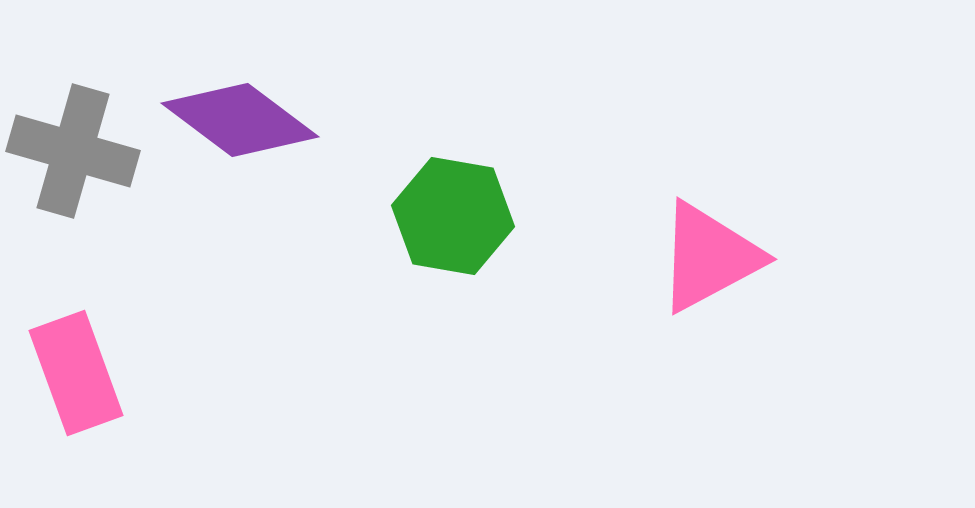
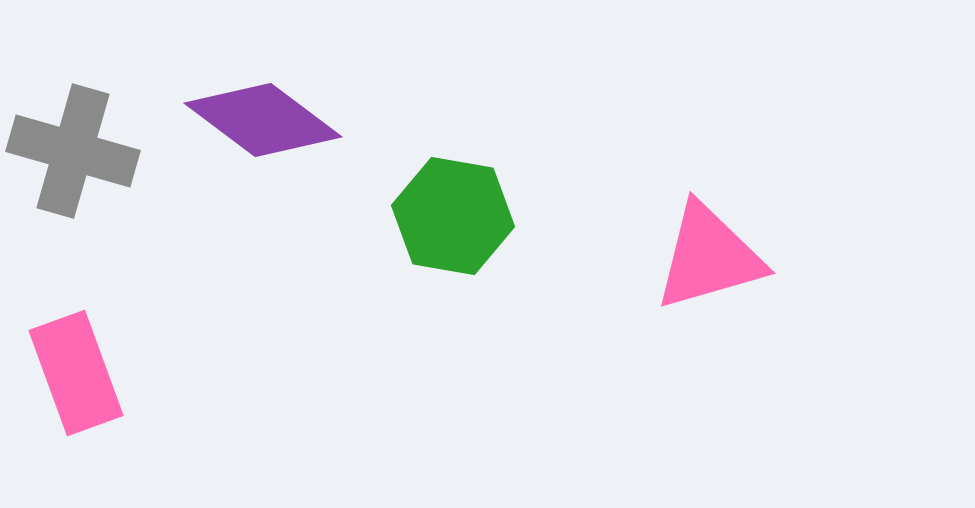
purple diamond: moved 23 px right
pink triangle: rotated 12 degrees clockwise
